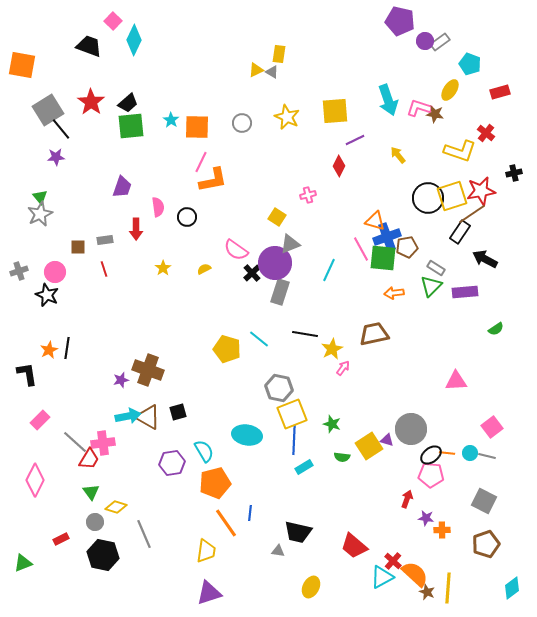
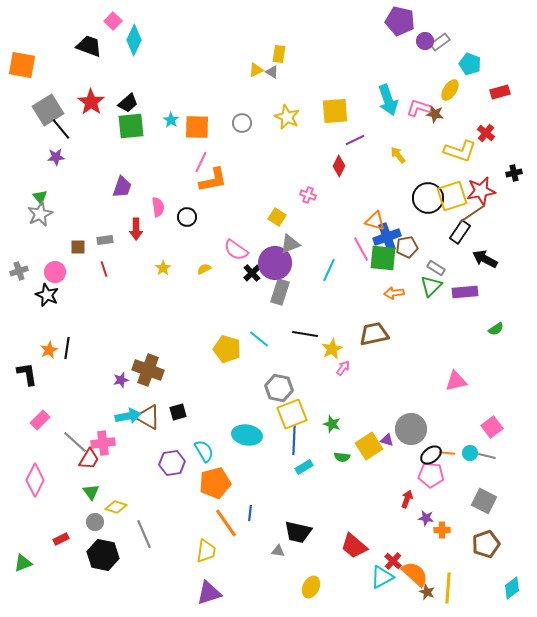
pink cross at (308, 195): rotated 35 degrees clockwise
pink triangle at (456, 381): rotated 10 degrees counterclockwise
